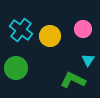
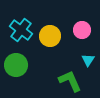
pink circle: moved 1 px left, 1 px down
green circle: moved 3 px up
green L-shape: moved 3 px left, 1 px down; rotated 40 degrees clockwise
